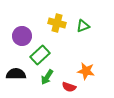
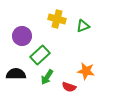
yellow cross: moved 4 px up
